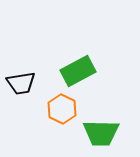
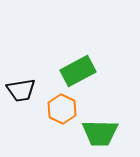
black trapezoid: moved 7 px down
green trapezoid: moved 1 px left
